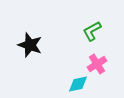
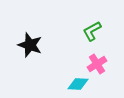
cyan diamond: rotated 15 degrees clockwise
